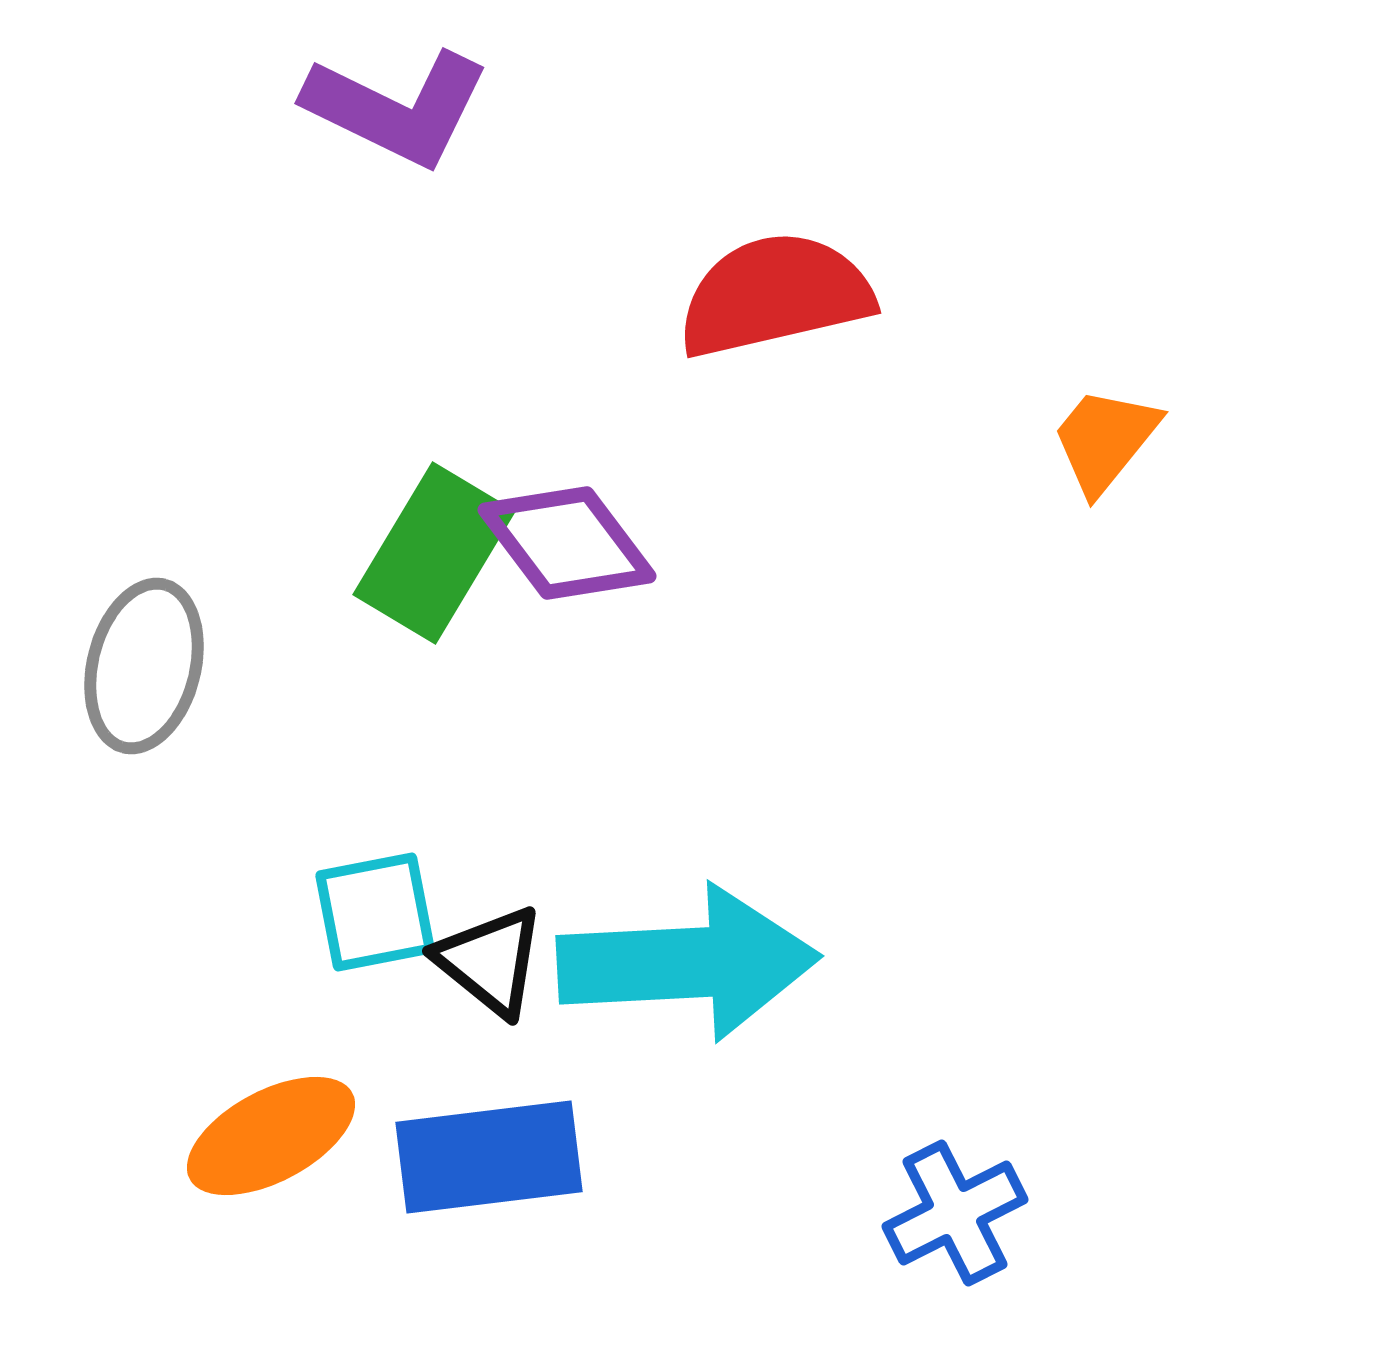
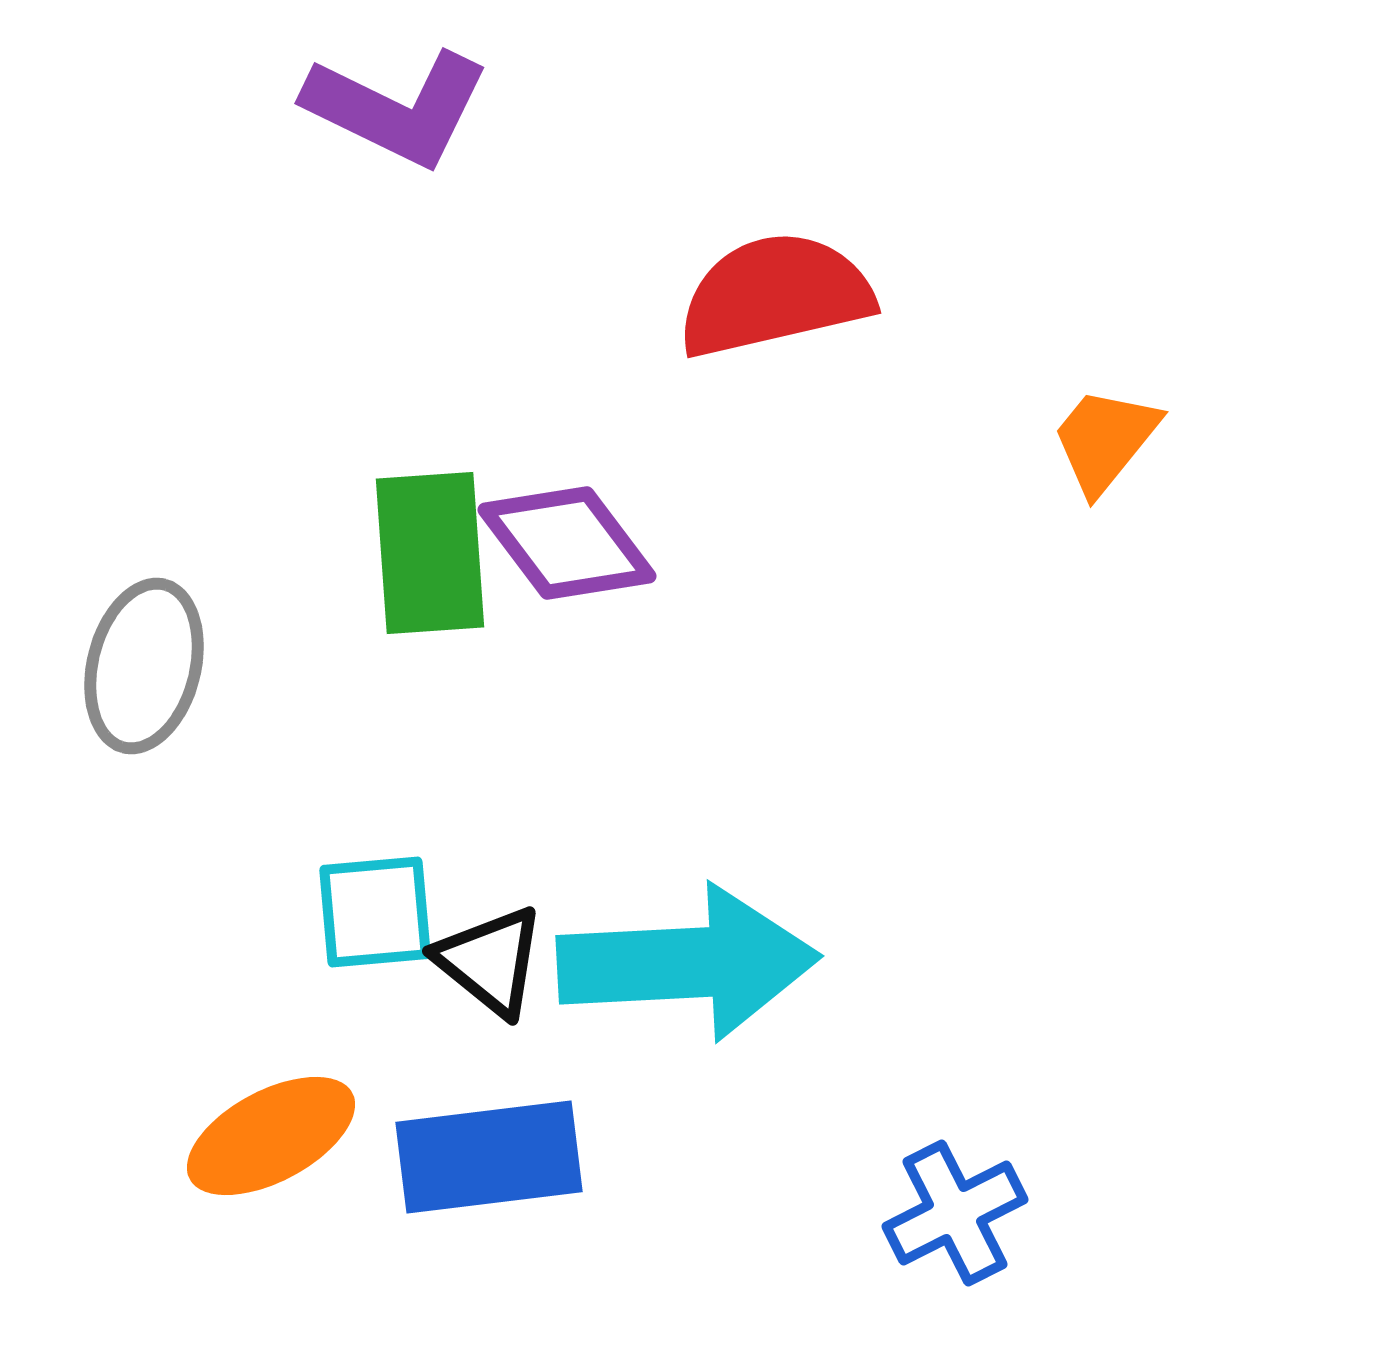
green rectangle: moved 4 px left; rotated 35 degrees counterclockwise
cyan square: rotated 6 degrees clockwise
